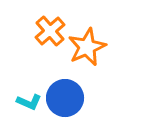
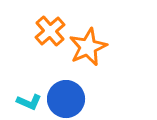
orange star: moved 1 px right
blue circle: moved 1 px right, 1 px down
